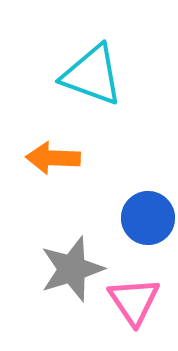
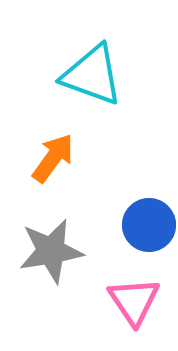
orange arrow: rotated 124 degrees clockwise
blue circle: moved 1 px right, 7 px down
gray star: moved 21 px left, 18 px up; rotated 8 degrees clockwise
